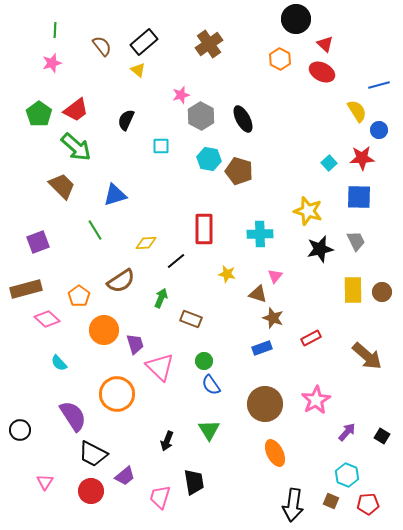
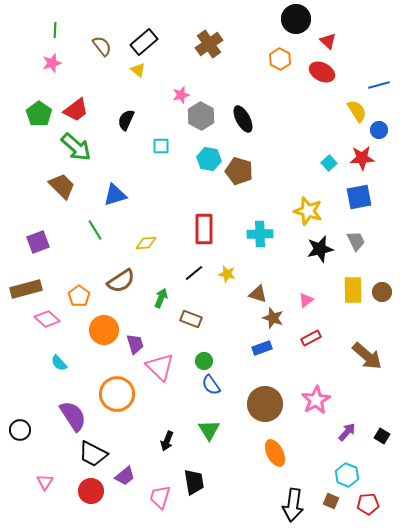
red triangle at (325, 44): moved 3 px right, 3 px up
blue square at (359, 197): rotated 12 degrees counterclockwise
black line at (176, 261): moved 18 px right, 12 px down
pink triangle at (275, 276): moved 31 px right, 24 px down; rotated 14 degrees clockwise
